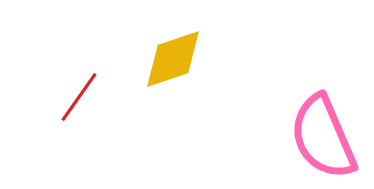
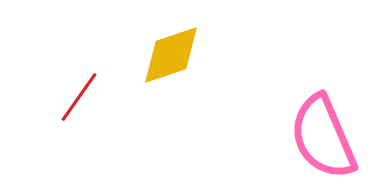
yellow diamond: moved 2 px left, 4 px up
